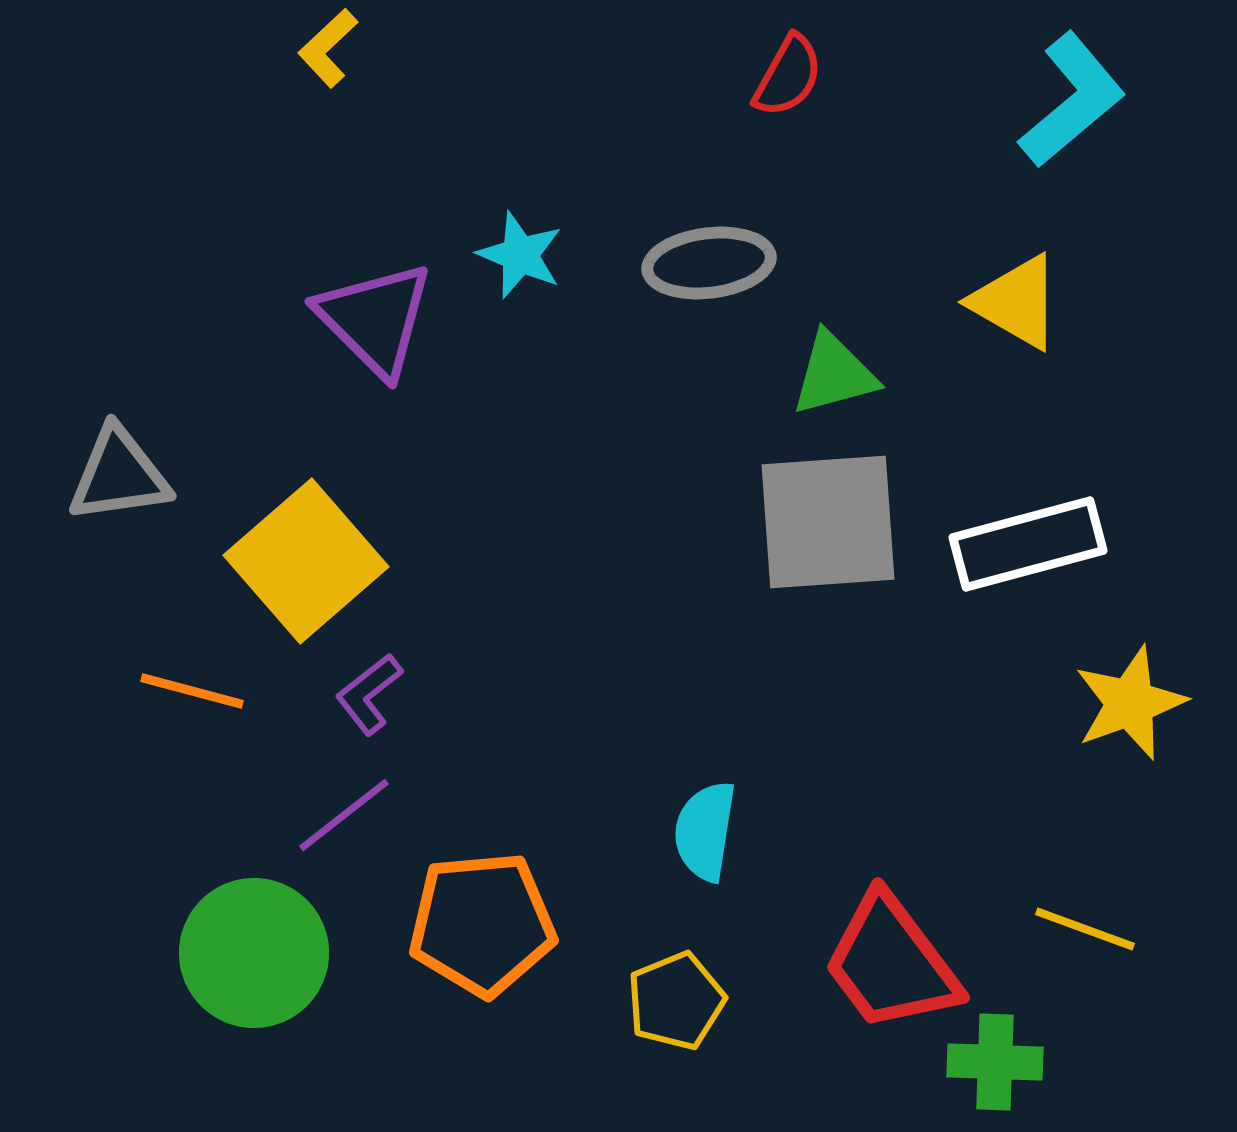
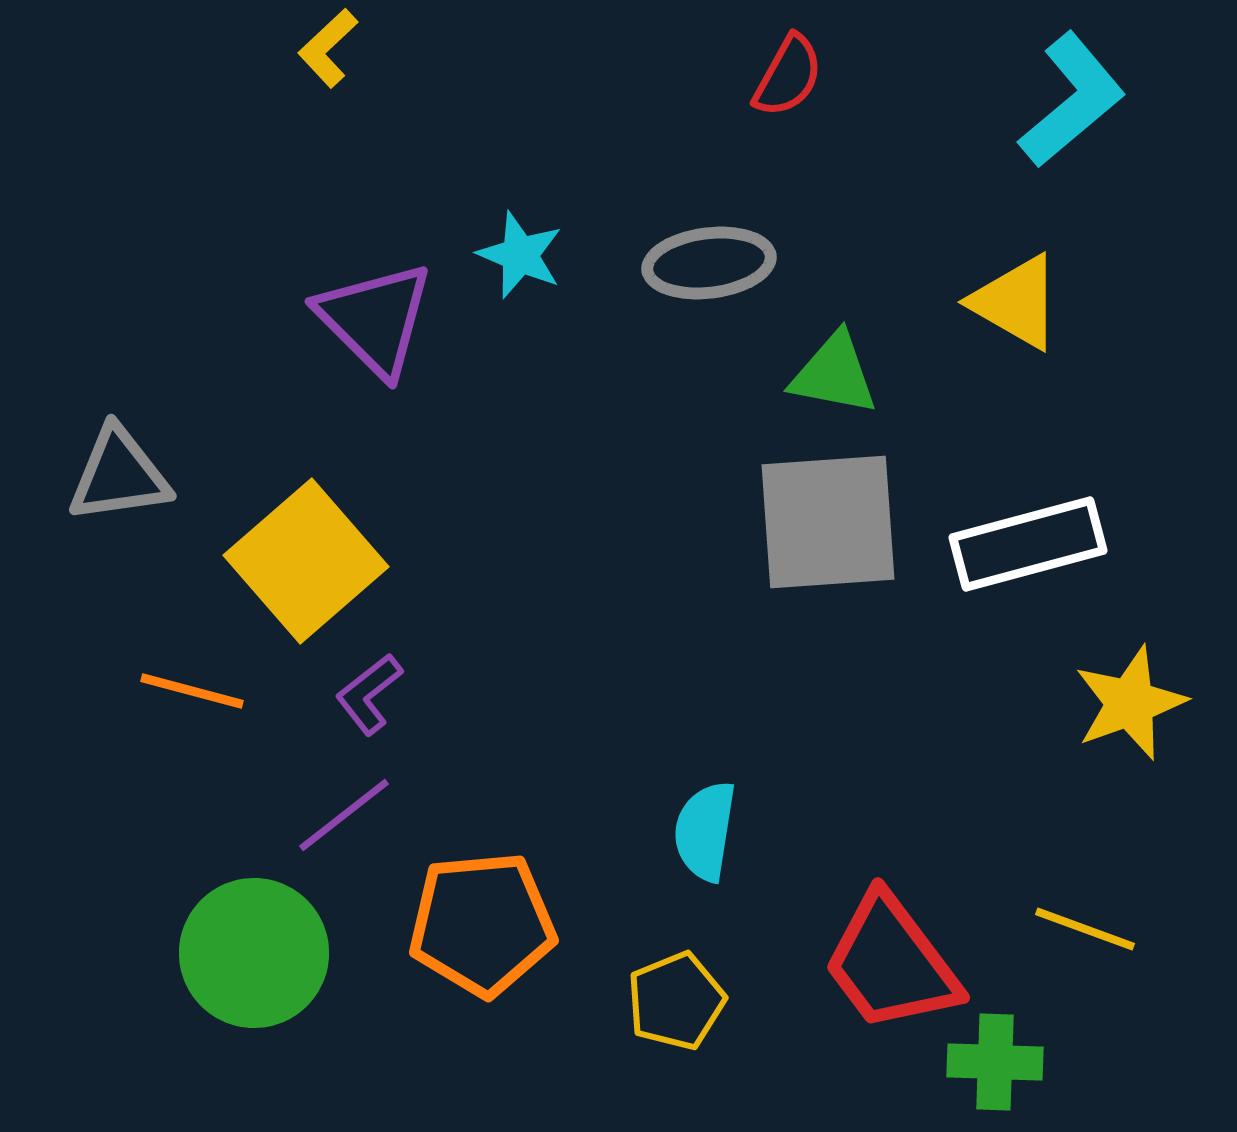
green triangle: rotated 26 degrees clockwise
